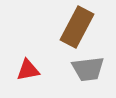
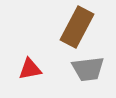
red triangle: moved 2 px right, 1 px up
